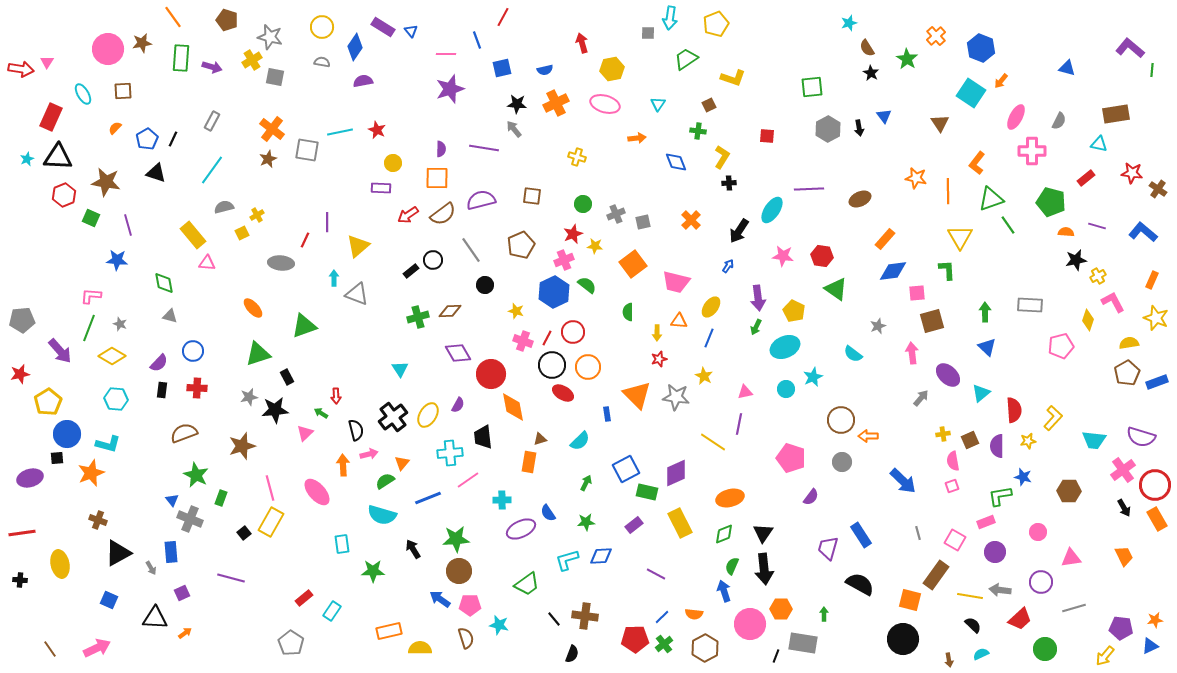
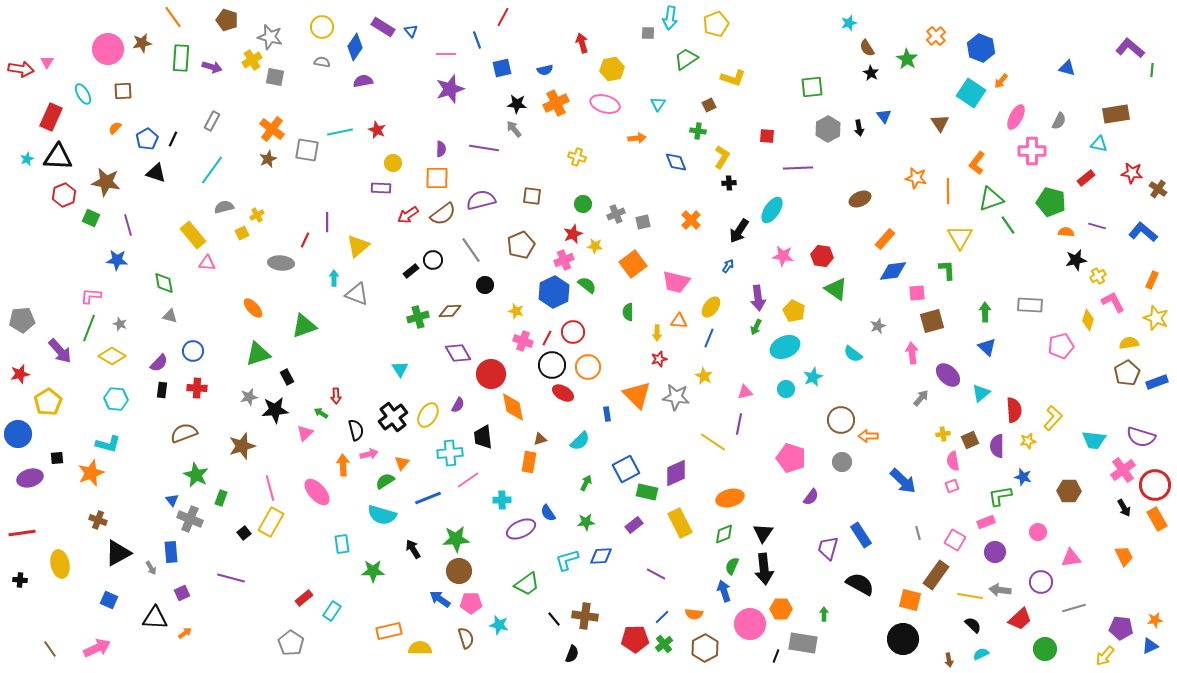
purple line at (809, 189): moved 11 px left, 21 px up
blue circle at (67, 434): moved 49 px left
pink pentagon at (470, 605): moved 1 px right, 2 px up
